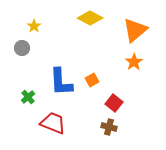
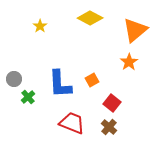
yellow star: moved 6 px right
gray circle: moved 8 px left, 31 px down
orange star: moved 5 px left
blue L-shape: moved 1 px left, 2 px down
red square: moved 2 px left
red trapezoid: moved 19 px right
brown cross: rotated 28 degrees clockwise
